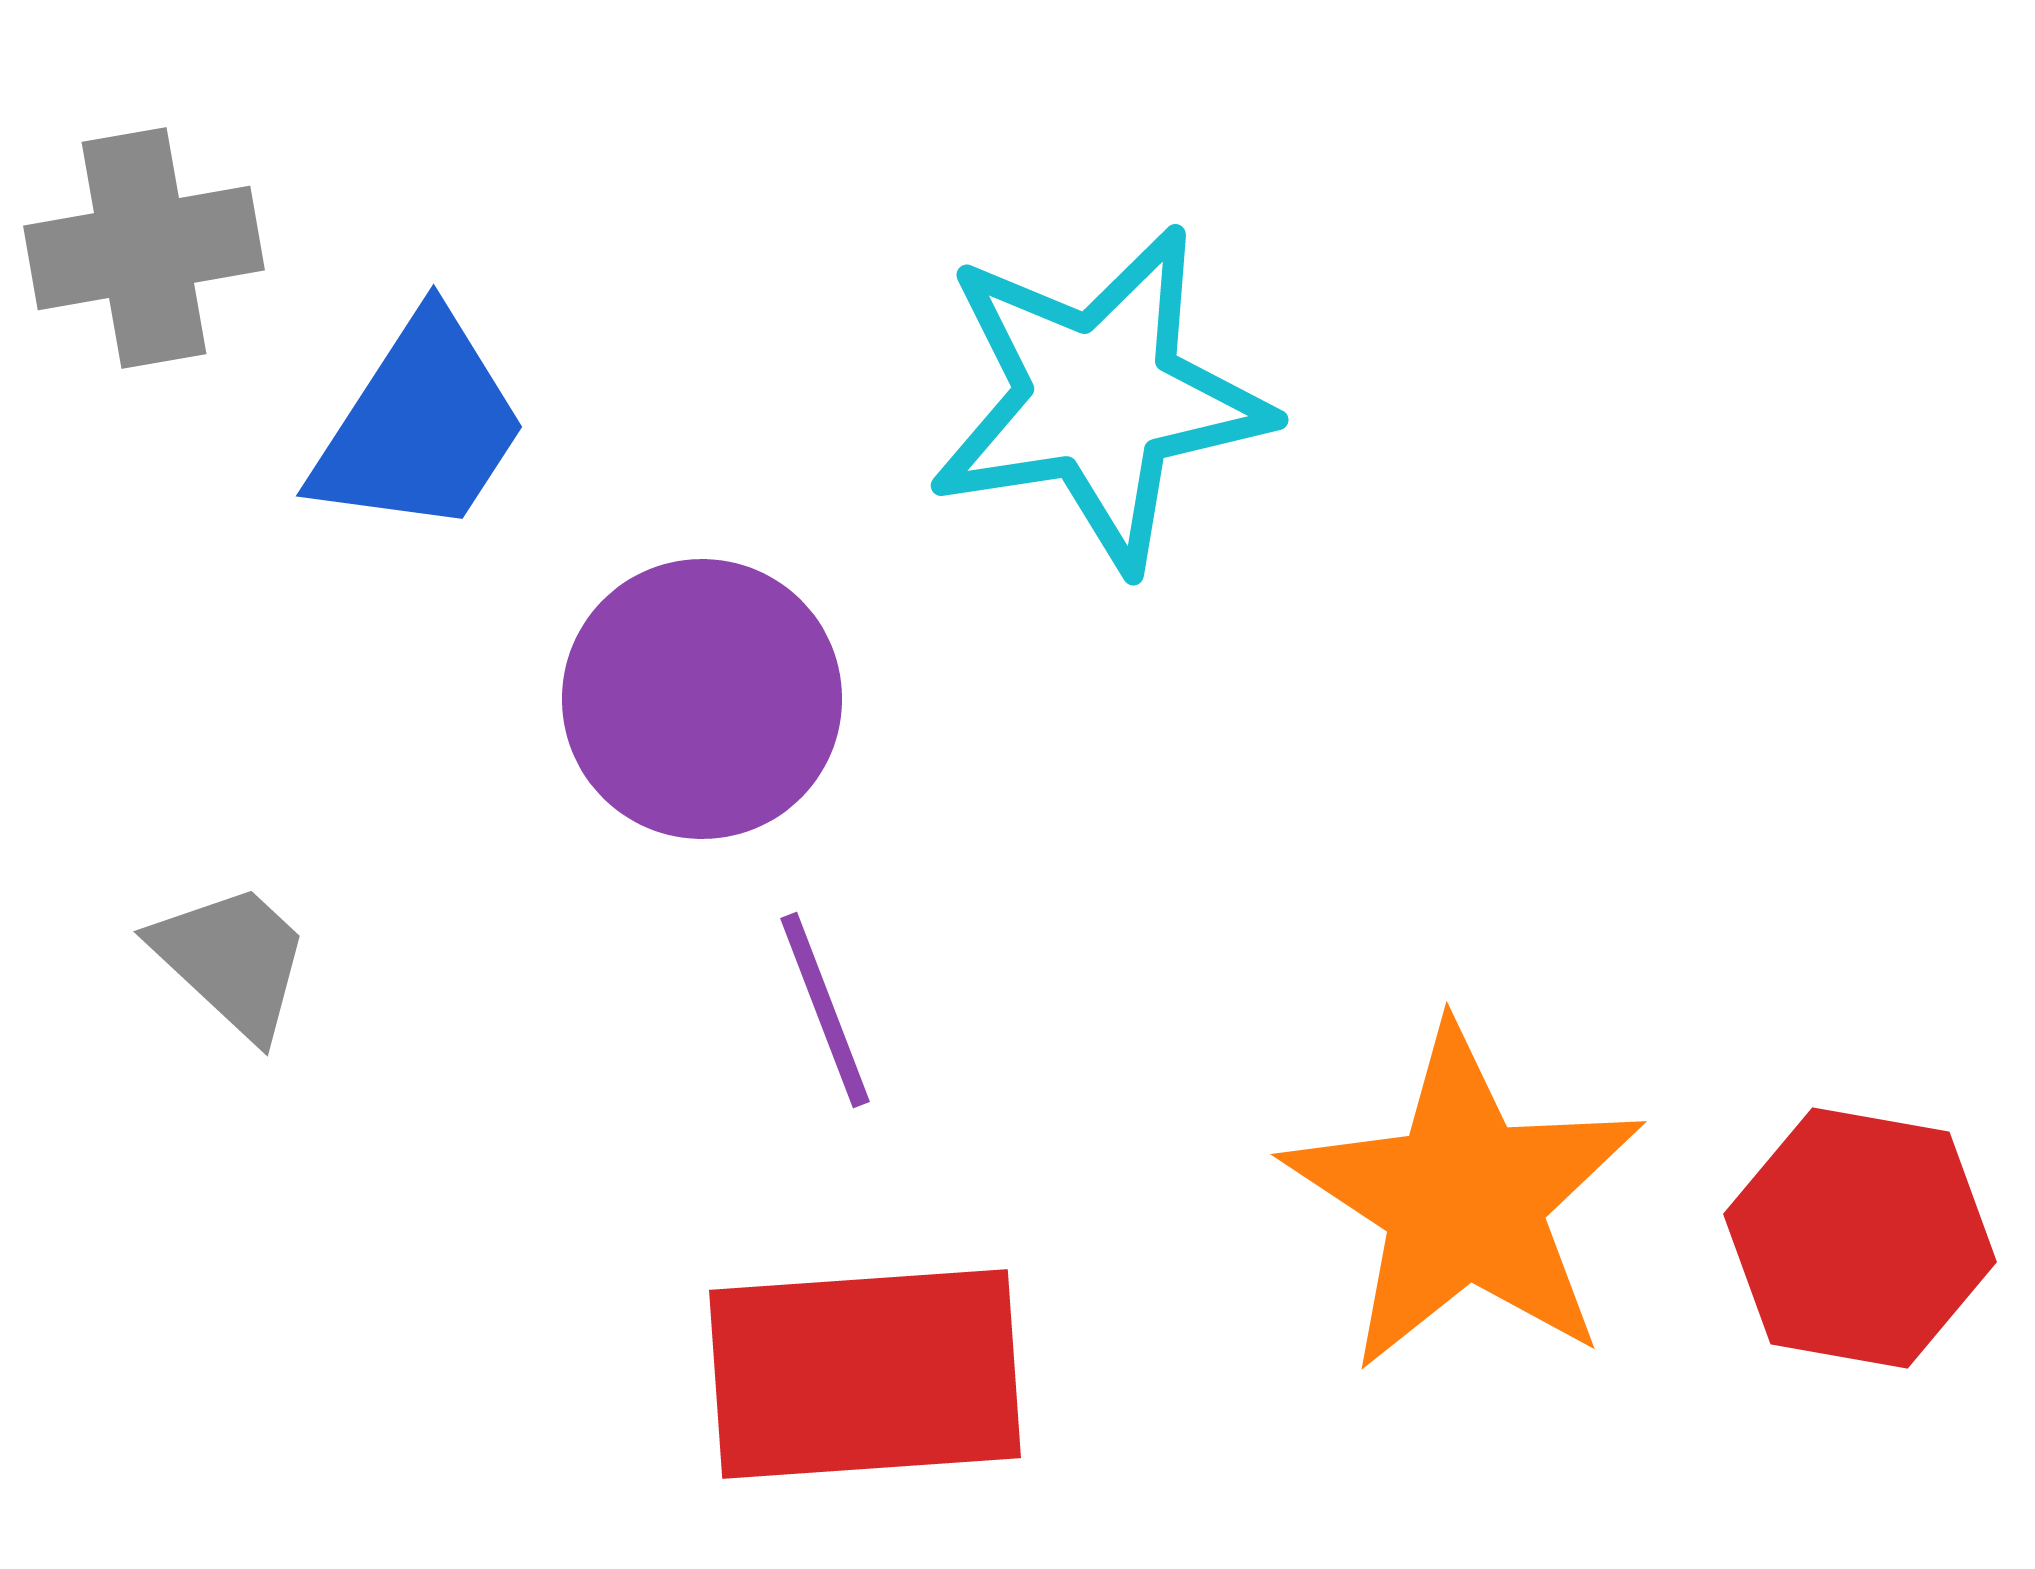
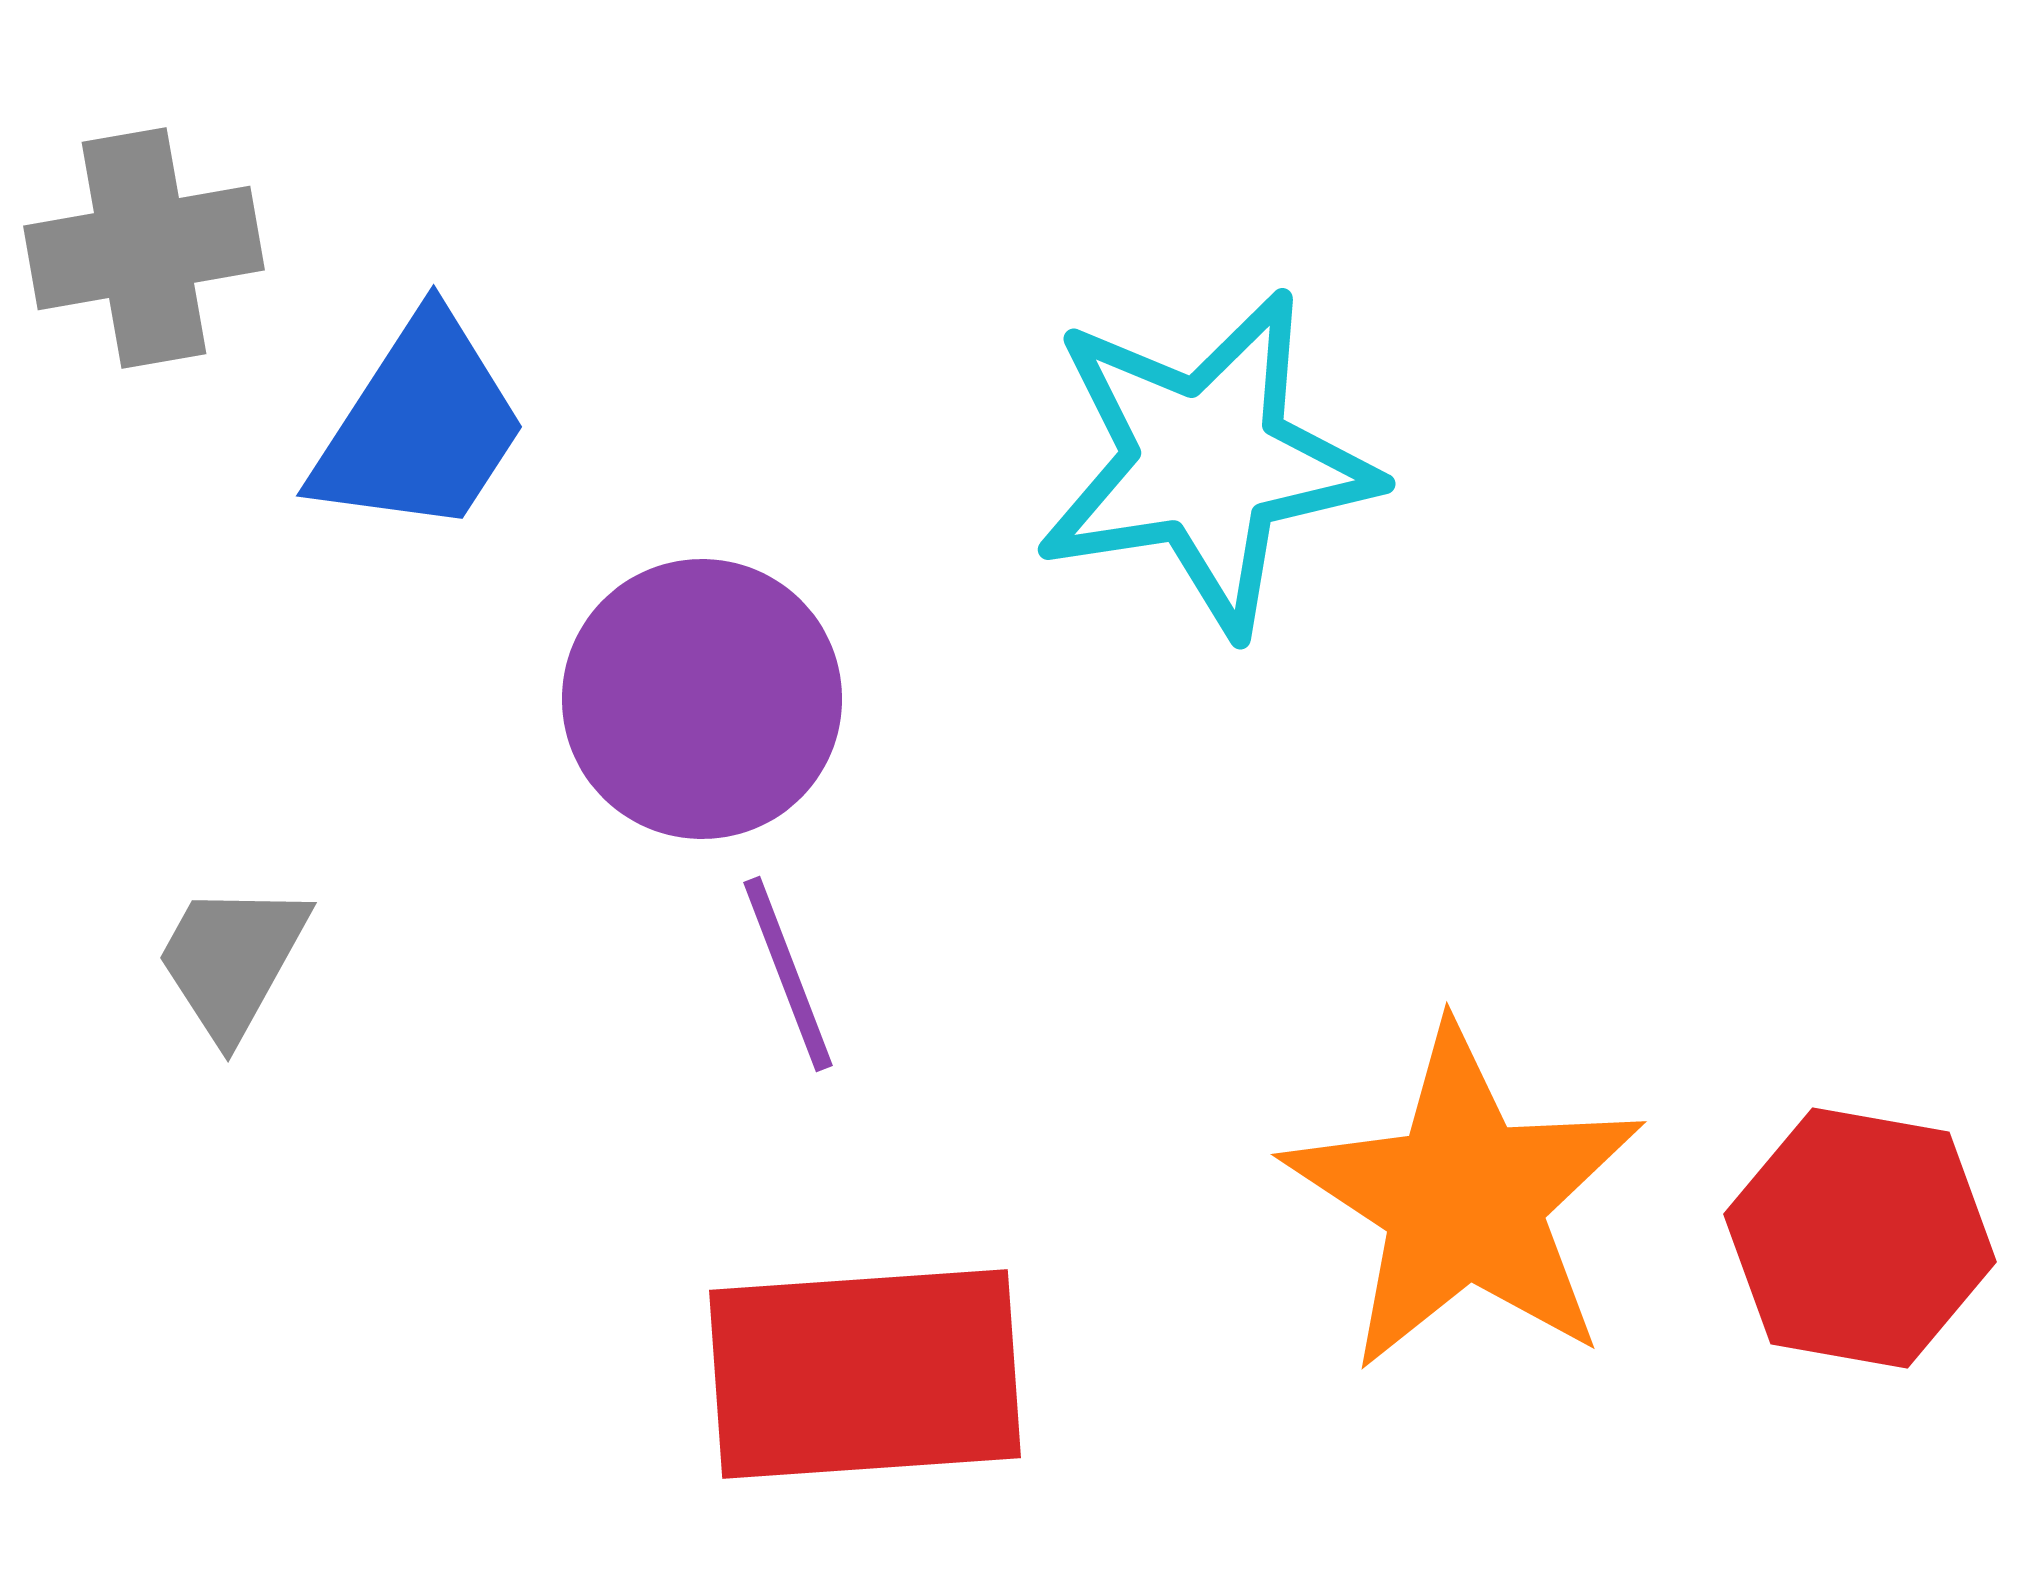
cyan star: moved 107 px right, 64 px down
gray trapezoid: rotated 104 degrees counterclockwise
purple line: moved 37 px left, 36 px up
